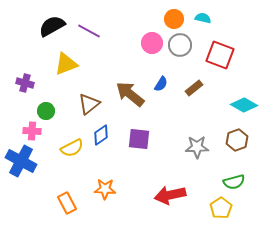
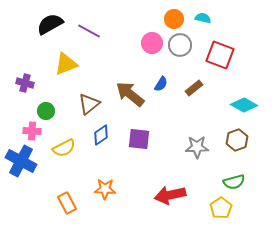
black semicircle: moved 2 px left, 2 px up
yellow semicircle: moved 8 px left
